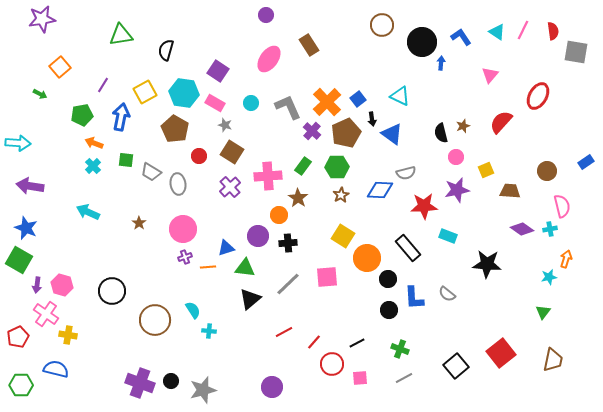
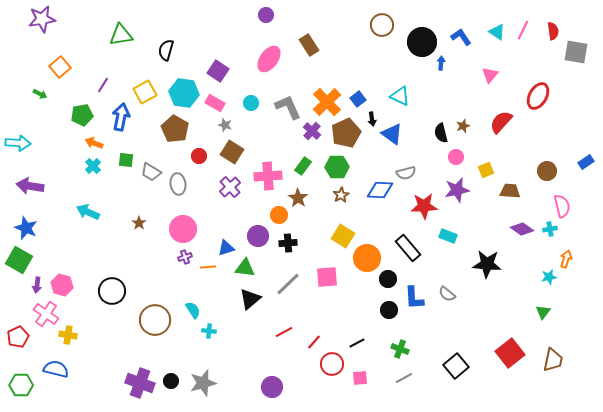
red square at (501, 353): moved 9 px right
gray star at (203, 390): moved 7 px up
